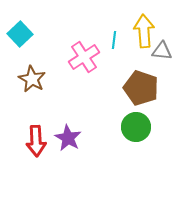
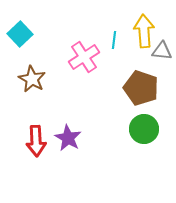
green circle: moved 8 px right, 2 px down
